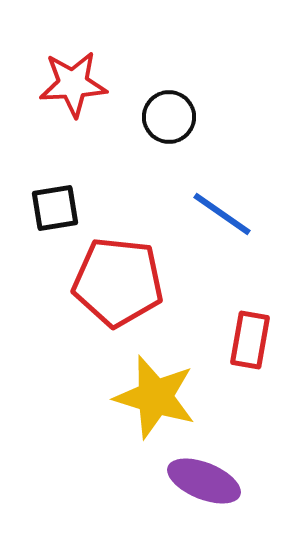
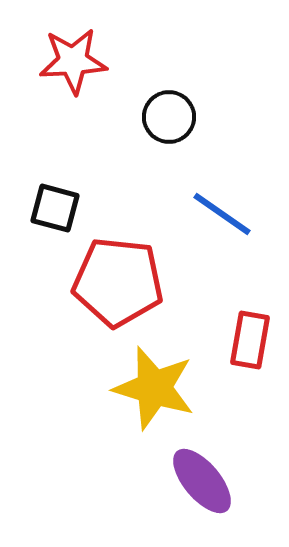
red star: moved 23 px up
black square: rotated 24 degrees clockwise
yellow star: moved 1 px left, 9 px up
purple ellipse: moved 2 px left; rotated 28 degrees clockwise
